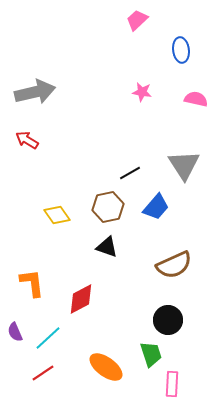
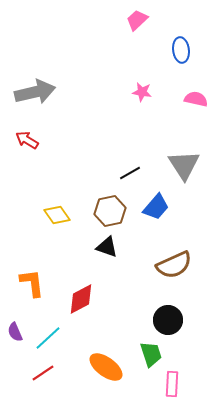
brown hexagon: moved 2 px right, 4 px down
